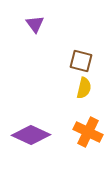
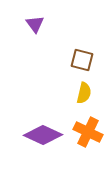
brown square: moved 1 px right, 1 px up
yellow semicircle: moved 5 px down
purple diamond: moved 12 px right
